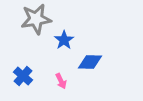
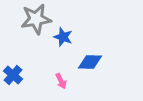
blue star: moved 1 px left, 3 px up; rotated 18 degrees counterclockwise
blue cross: moved 10 px left, 1 px up
